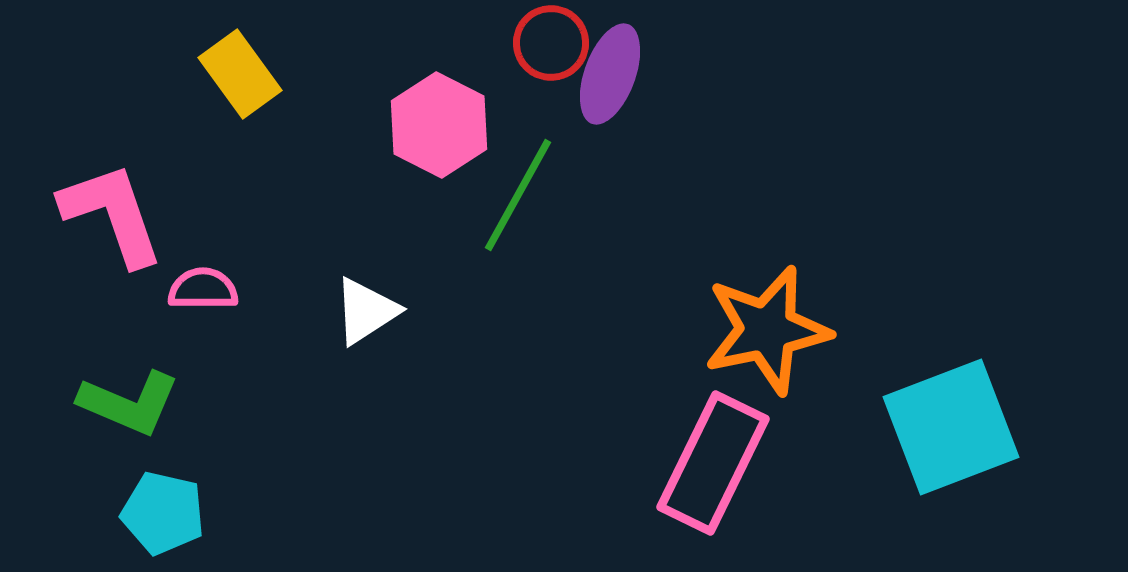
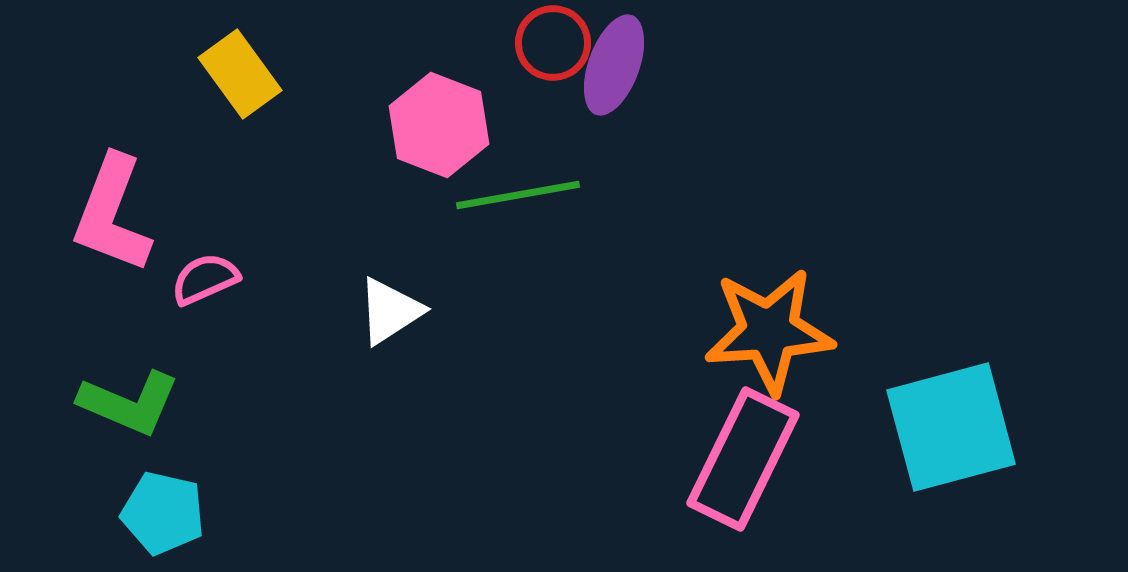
red circle: moved 2 px right
purple ellipse: moved 4 px right, 9 px up
pink hexagon: rotated 6 degrees counterclockwise
green line: rotated 51 degrees clockwise
pink L-shape: rotated 140 degrees counterclockwise
pink semicircle: moved 2 px right, 10 px up; rotated 24 degrees counterclockwise
white triangle: moved 24 px right
orange star: moved 2 px right, 1 px down; rotated 8 degrees clockwise
cyan square: rotated 6 degrees clockwise
pink rectangle: moved 30 px right, 4 px up
